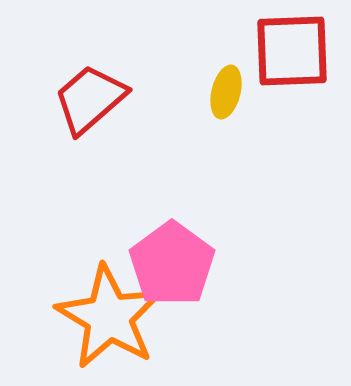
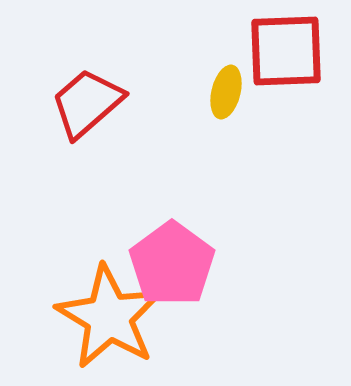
red square: moved 6 px left
red trapezoid: moved 3 px left, 4 px down
